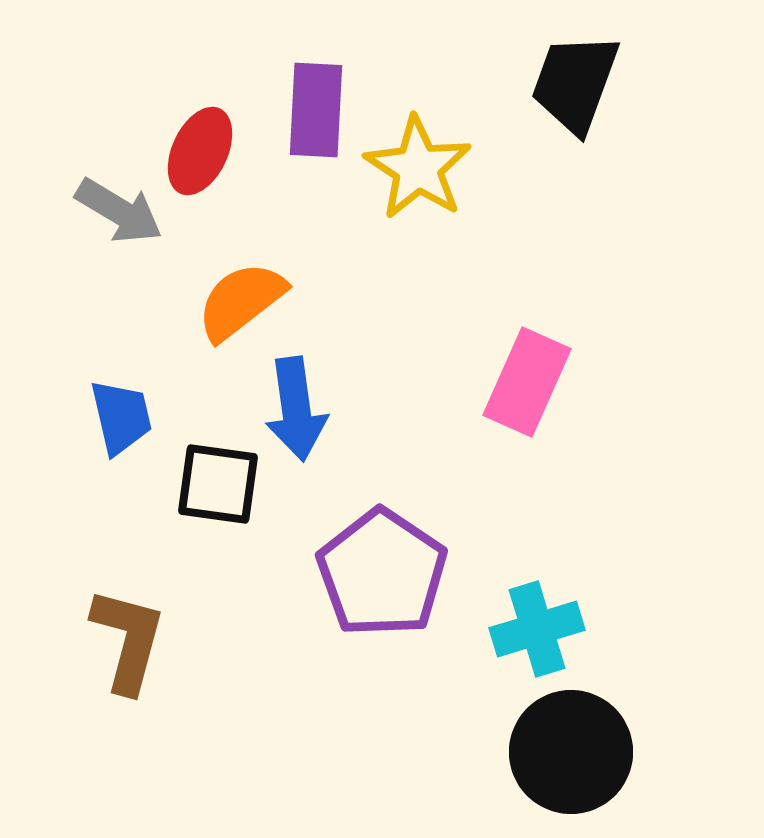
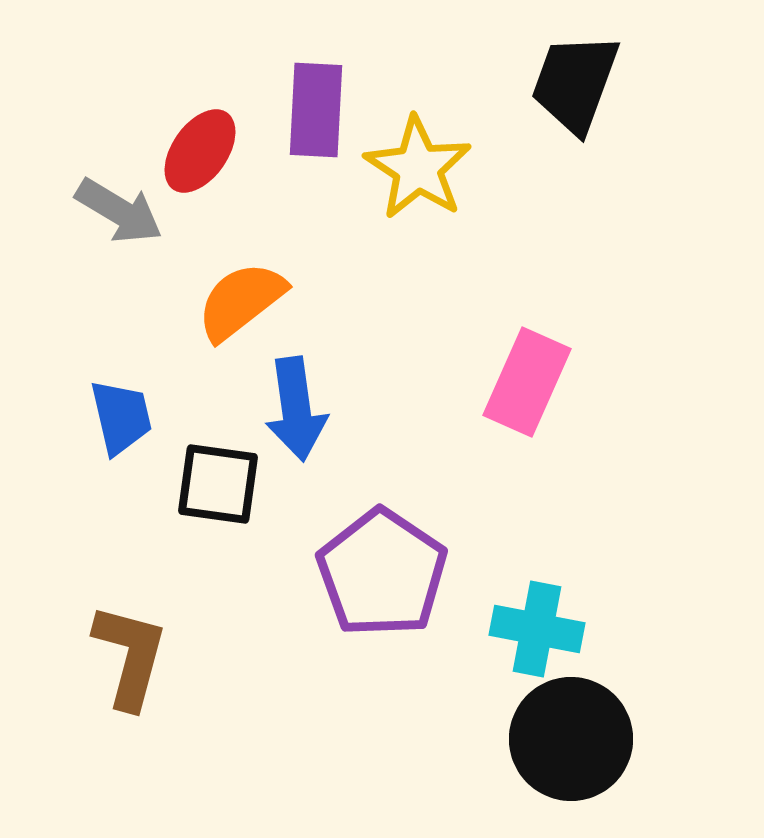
red ellipse: rotated 10 degrees clockwise
cyan cross: rotated 28 degrees clockwise
brown L-shape: moved 2 px right, 16 px down
black circle: moved 13 px up
